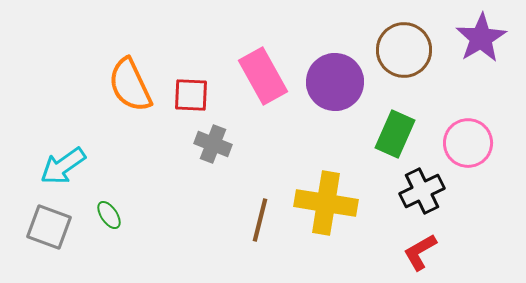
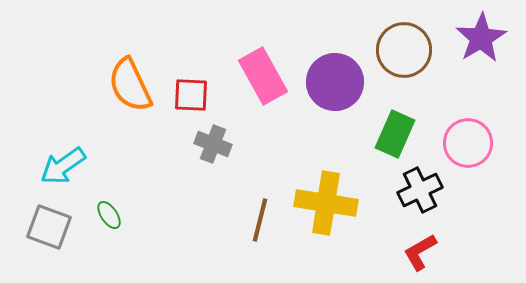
black cross: moved 2 px left, 1 px up
